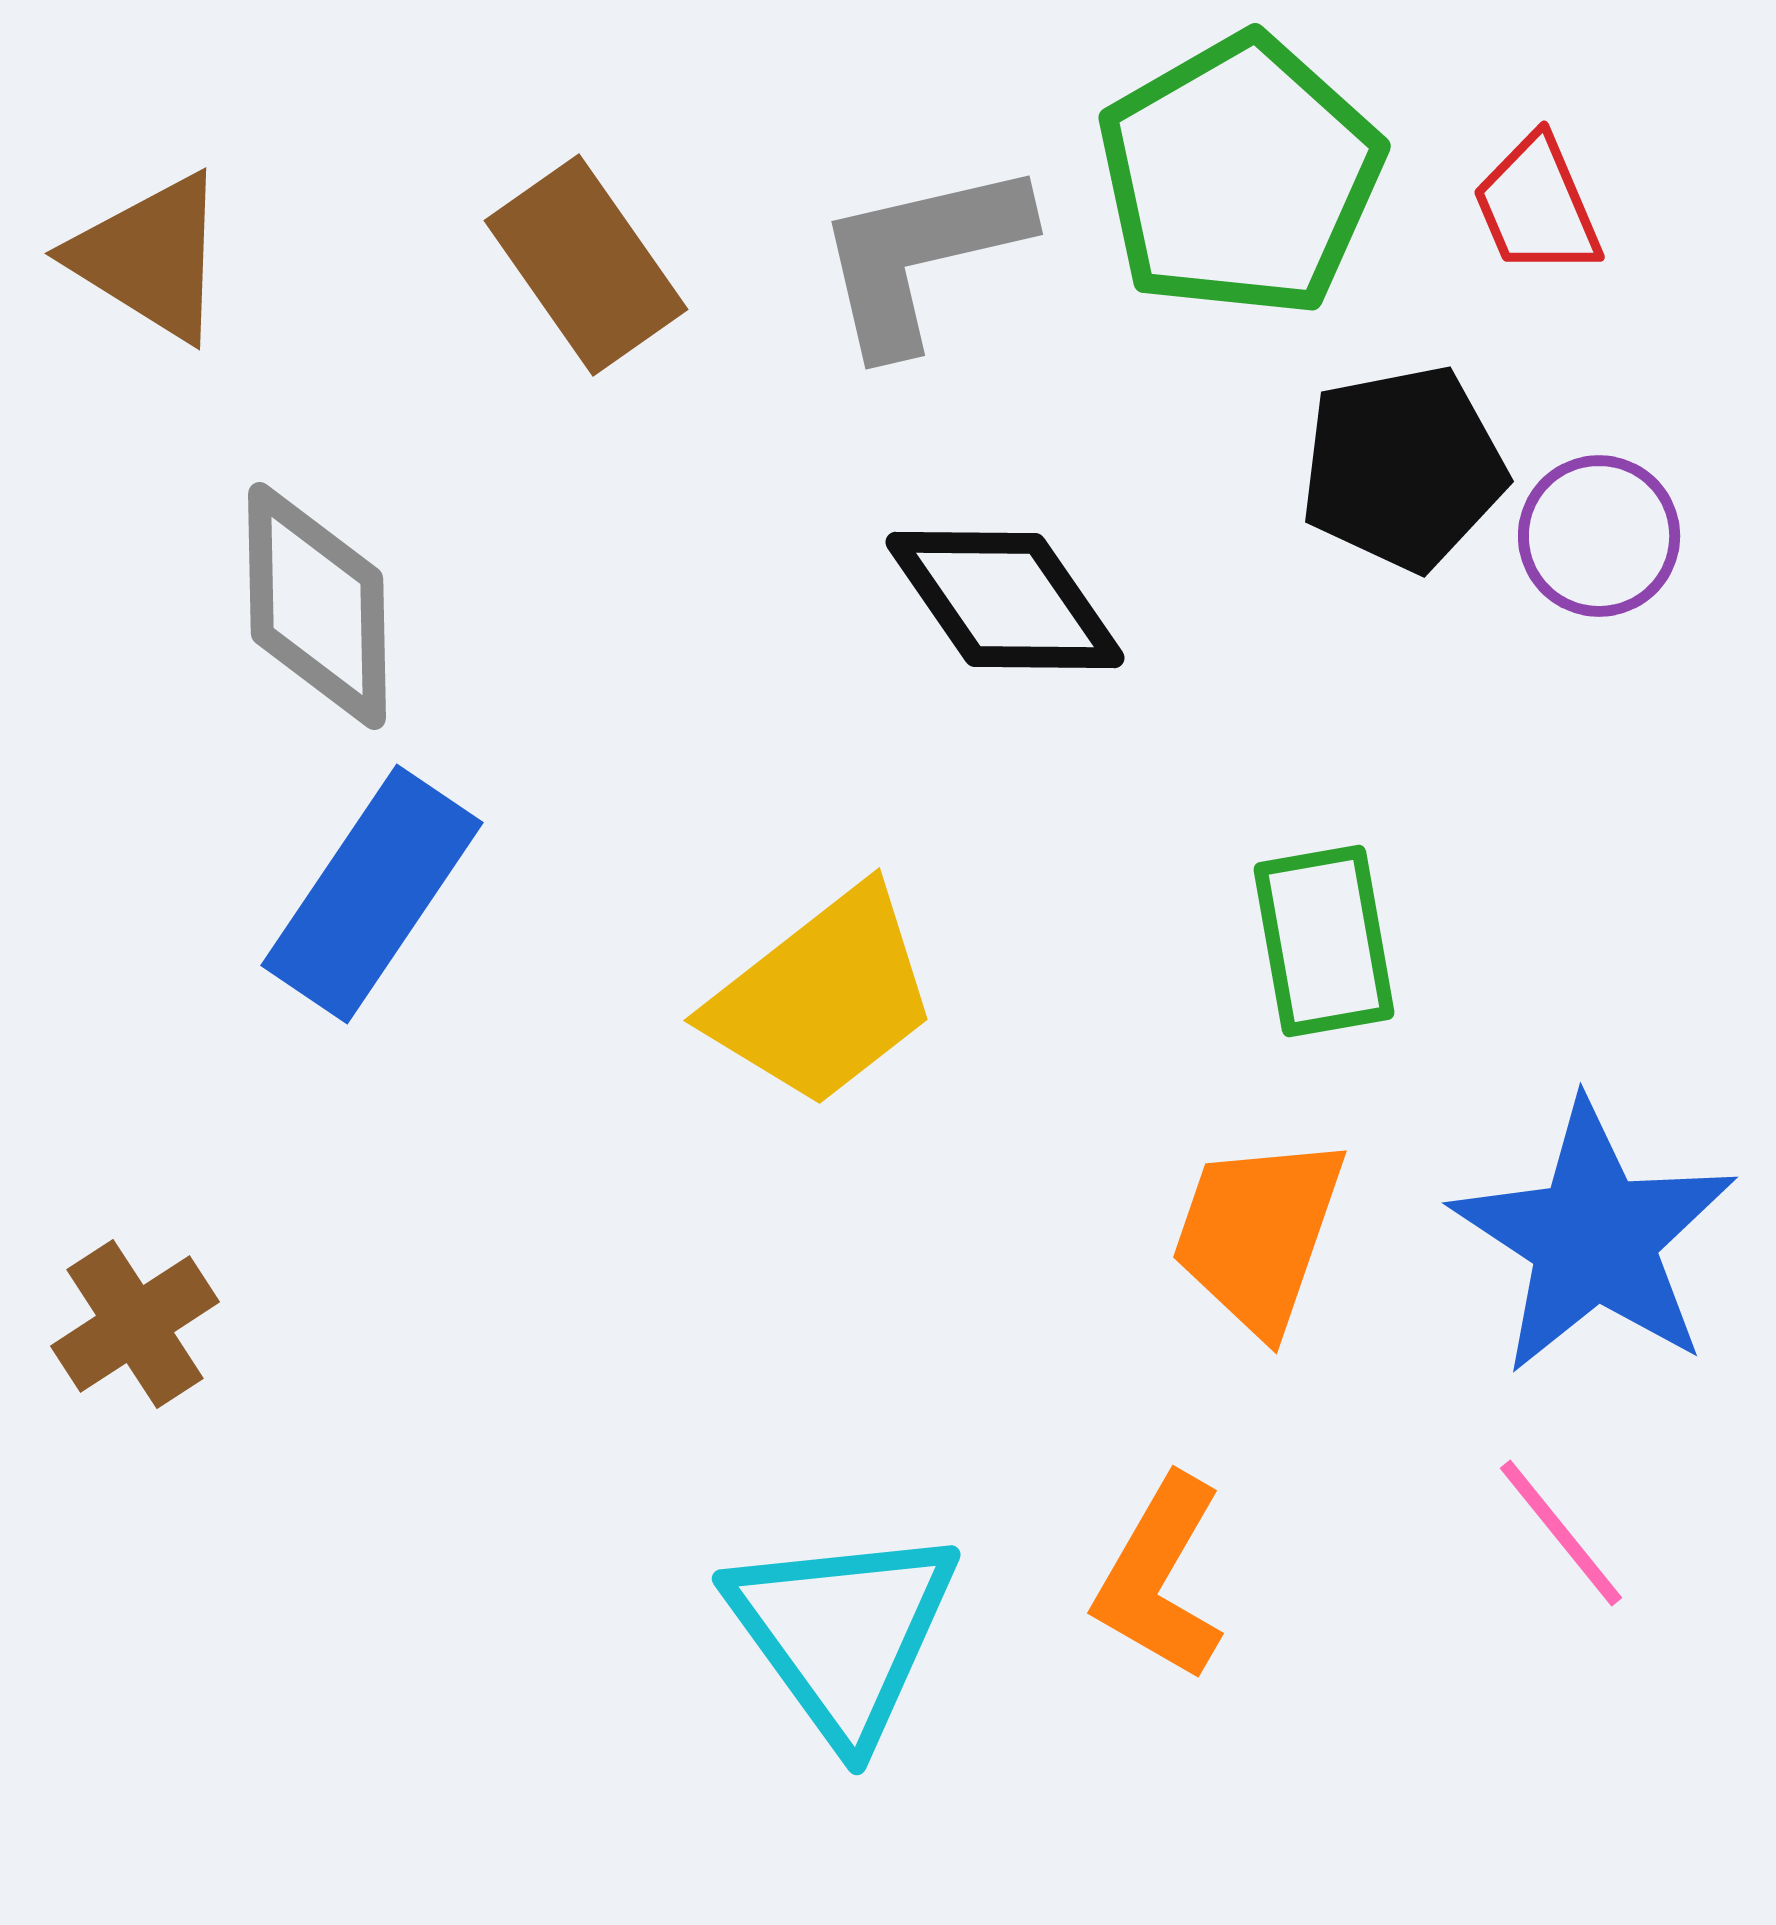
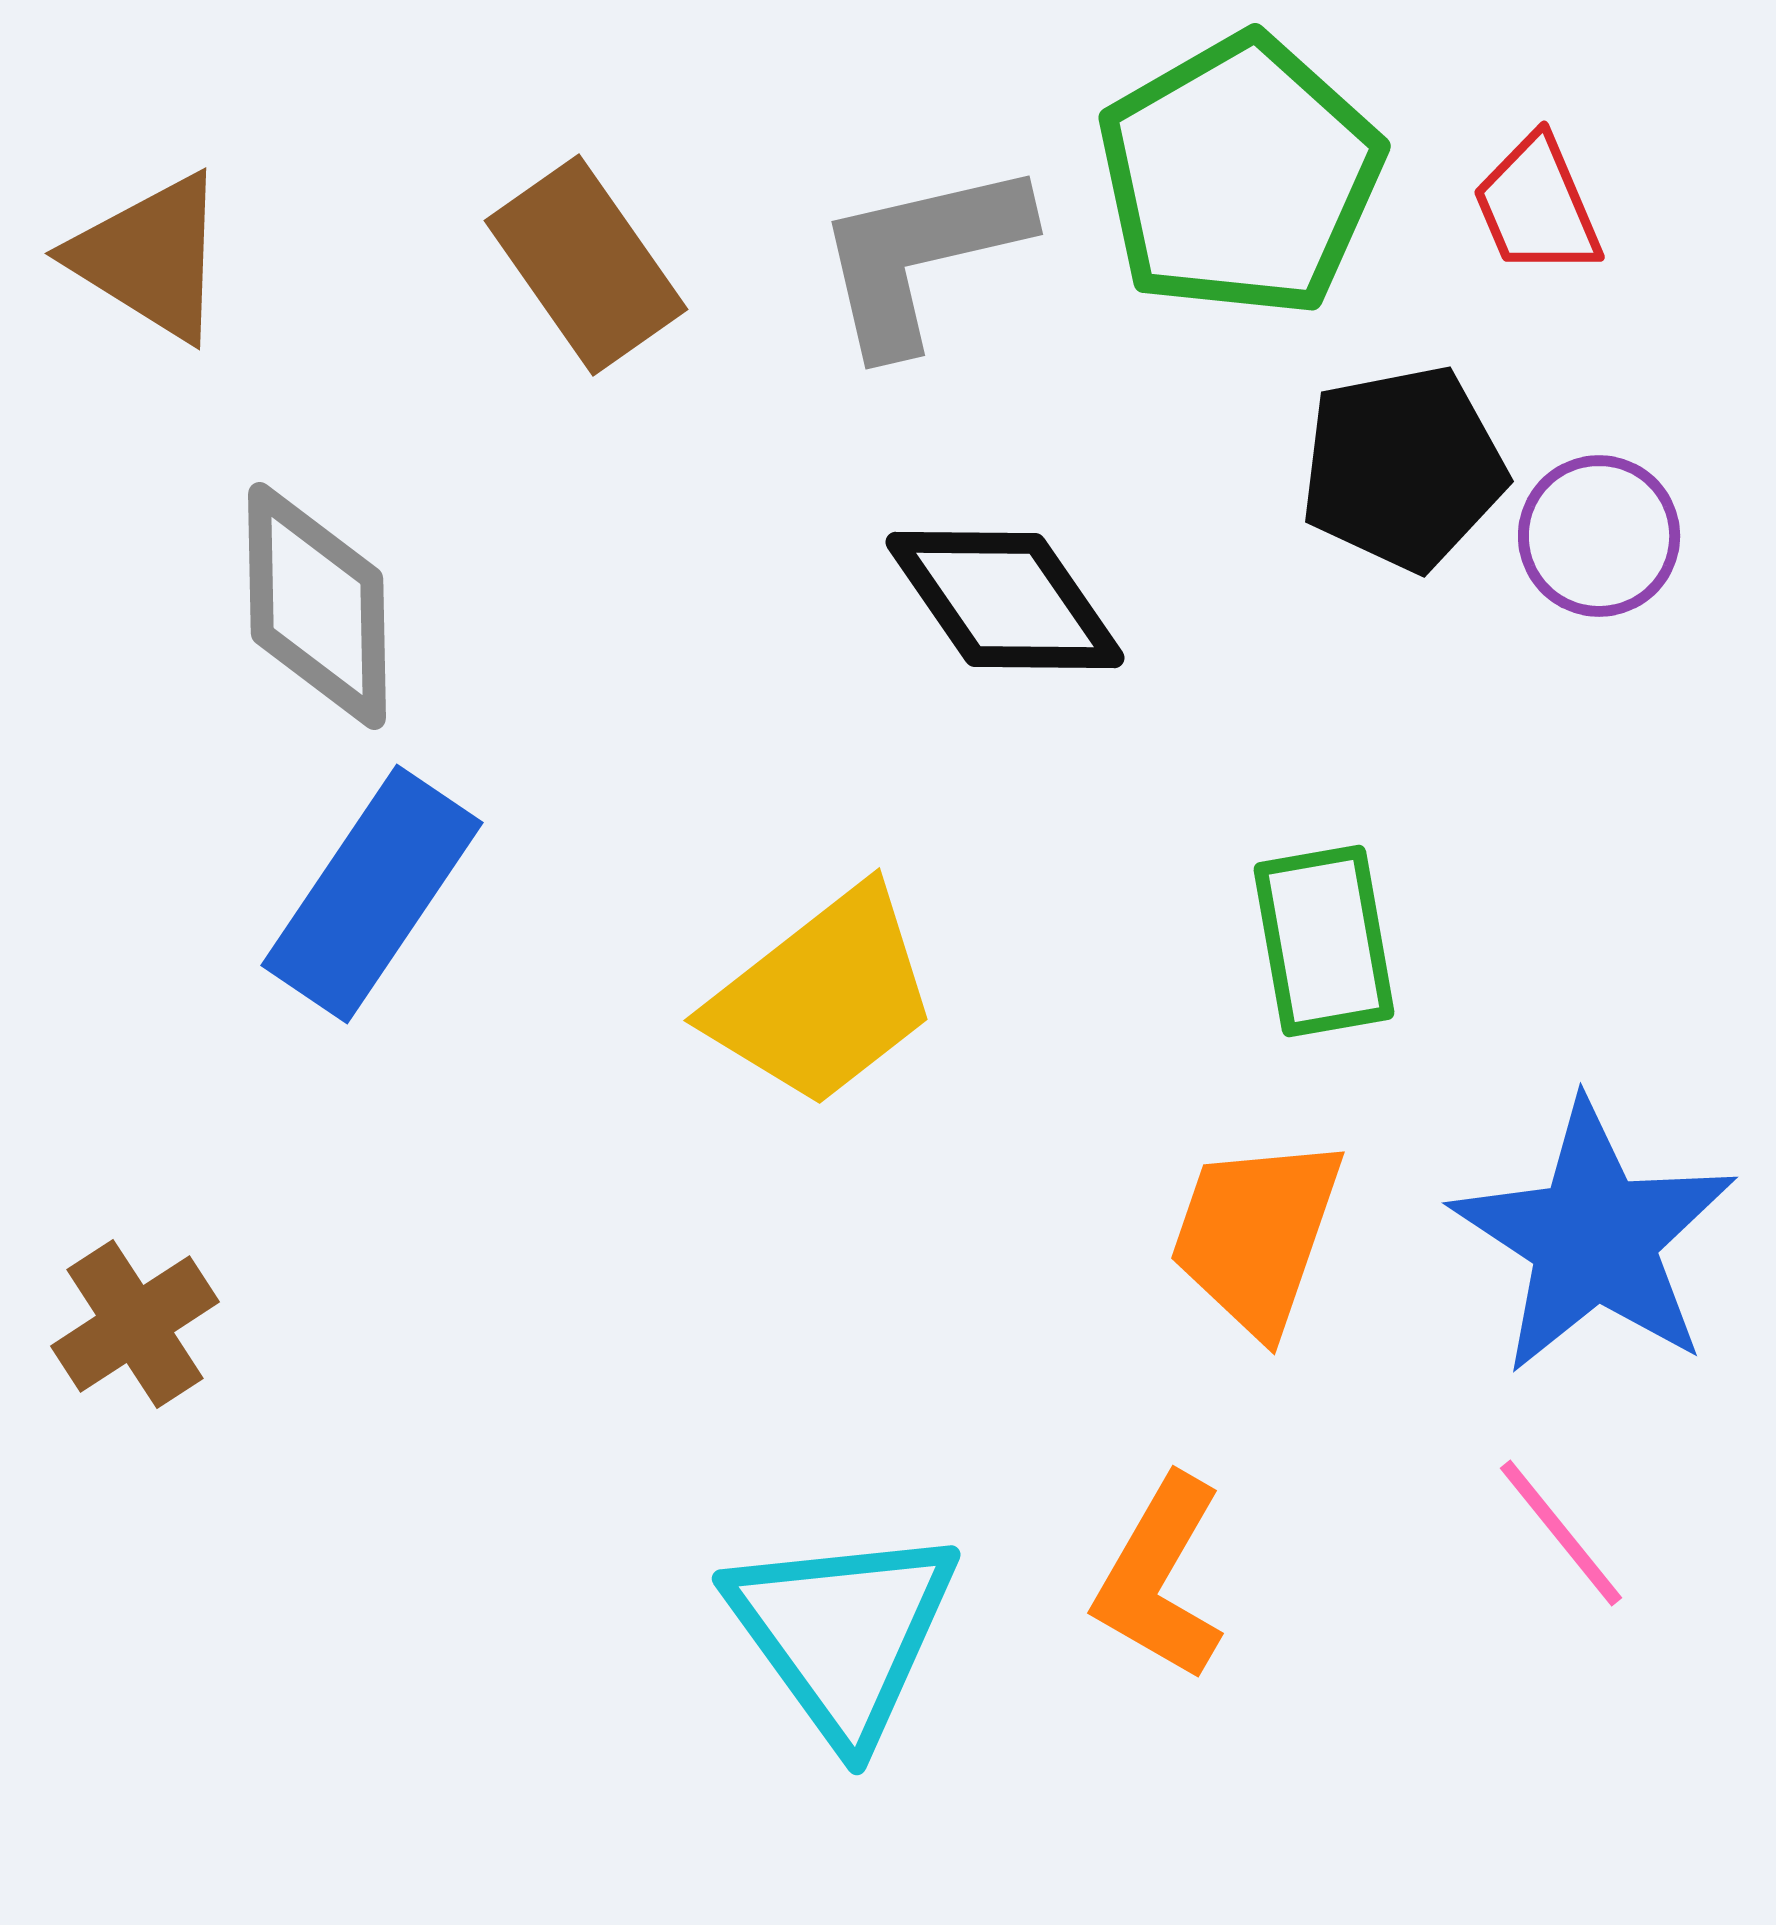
orange trapezoid: moved 2 px left, 1 px down
